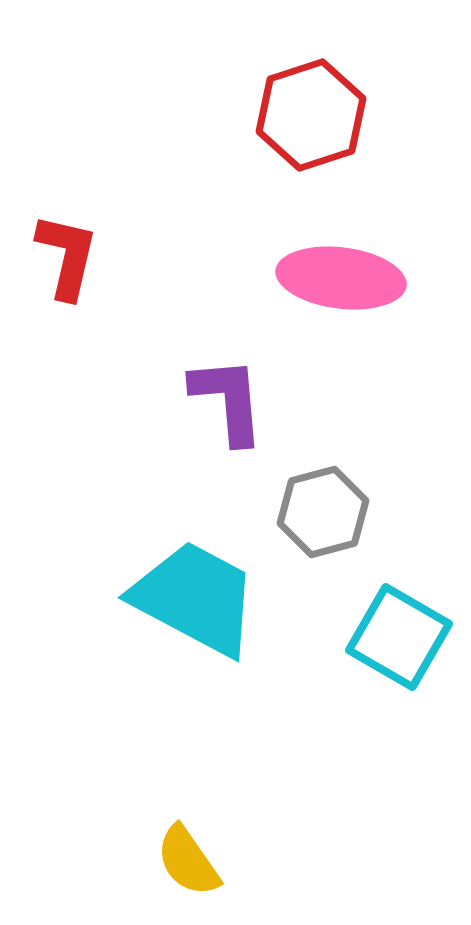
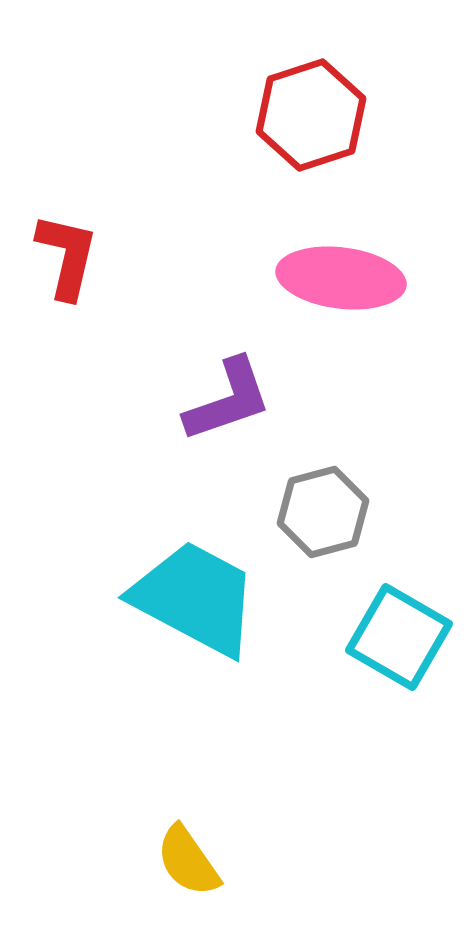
purple L-shape: rotated 76 degrees clockwise
